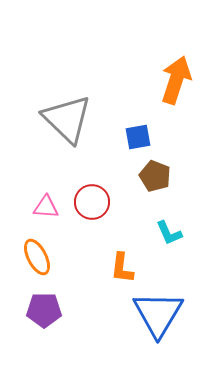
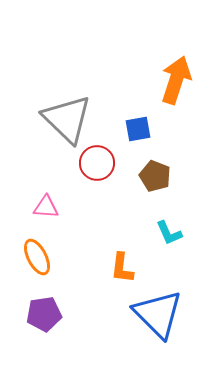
blue square: moved 8 px up
red circle: moved 5 px right, 39 px up
purple pentagon: moved 4 px down; rotated 8 degrees counterclockwise
blue triangle: rotated 16 degrees counterclockwise
